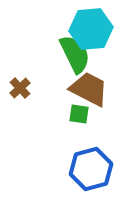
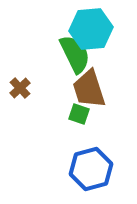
brown trapezoid: rotated 135 degrees counterclockwise
green square: rotated 10 degrees clockwise
